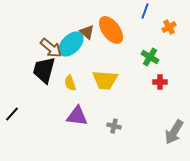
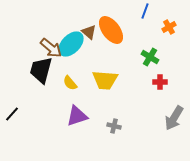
brown triangle: moved 2 px right
black trapezoid: moved 3 px left
yellow semicircle: rotated 21 degrees counterclockwise
purple triangle: rotated 25 degrees counterclockwise
gray arrow: moved 14 px up
